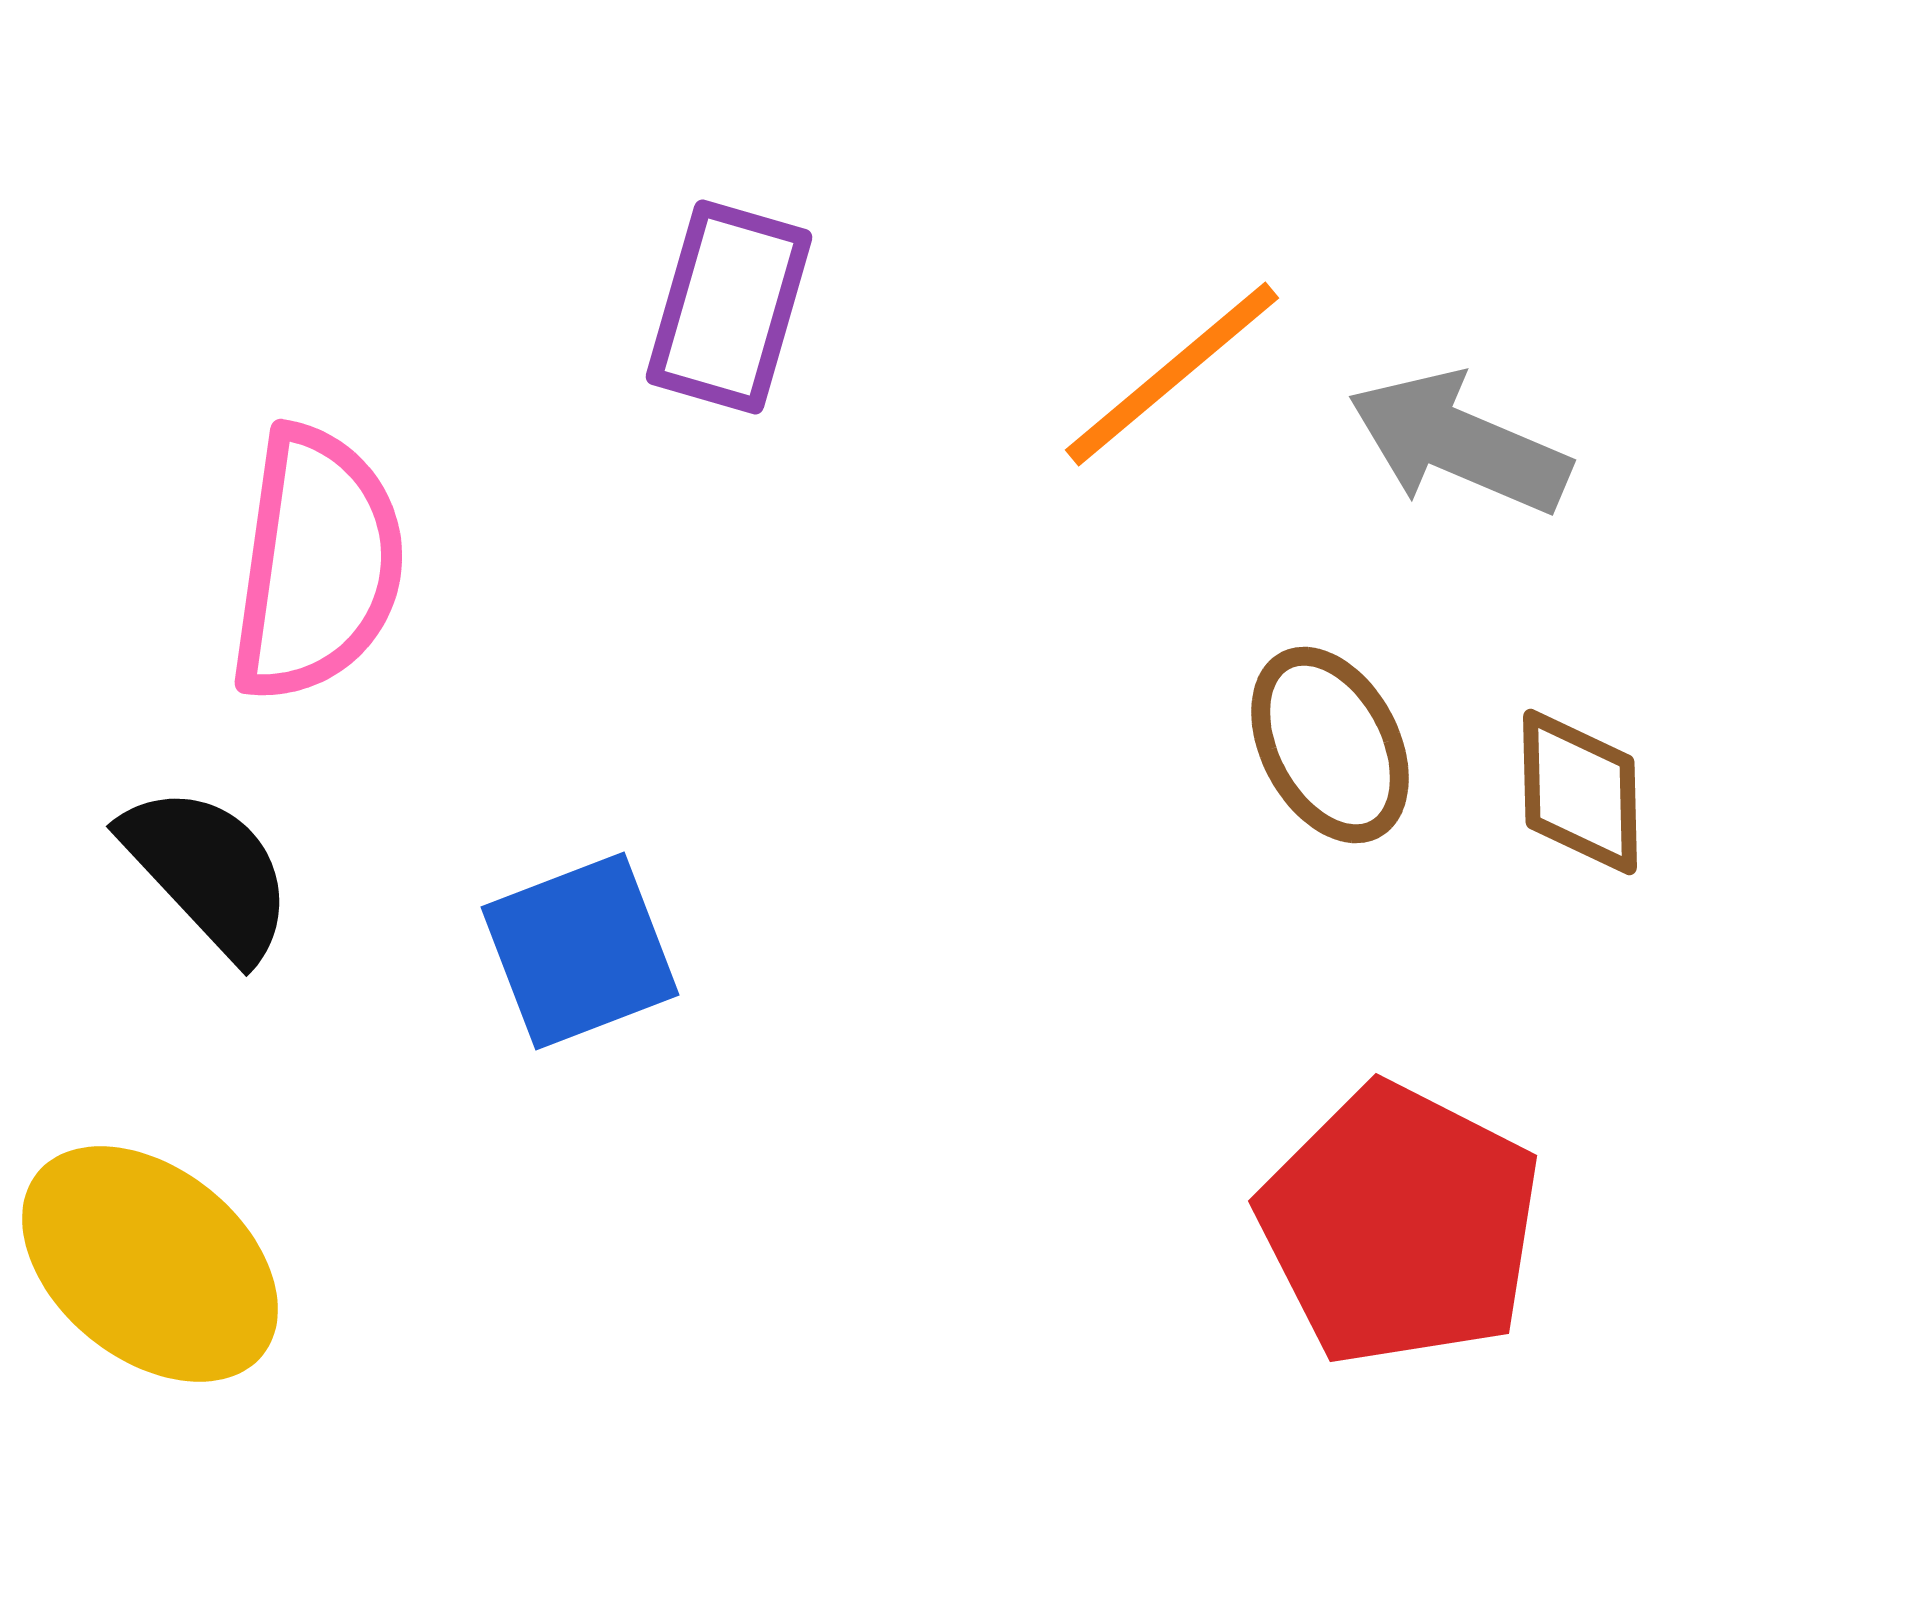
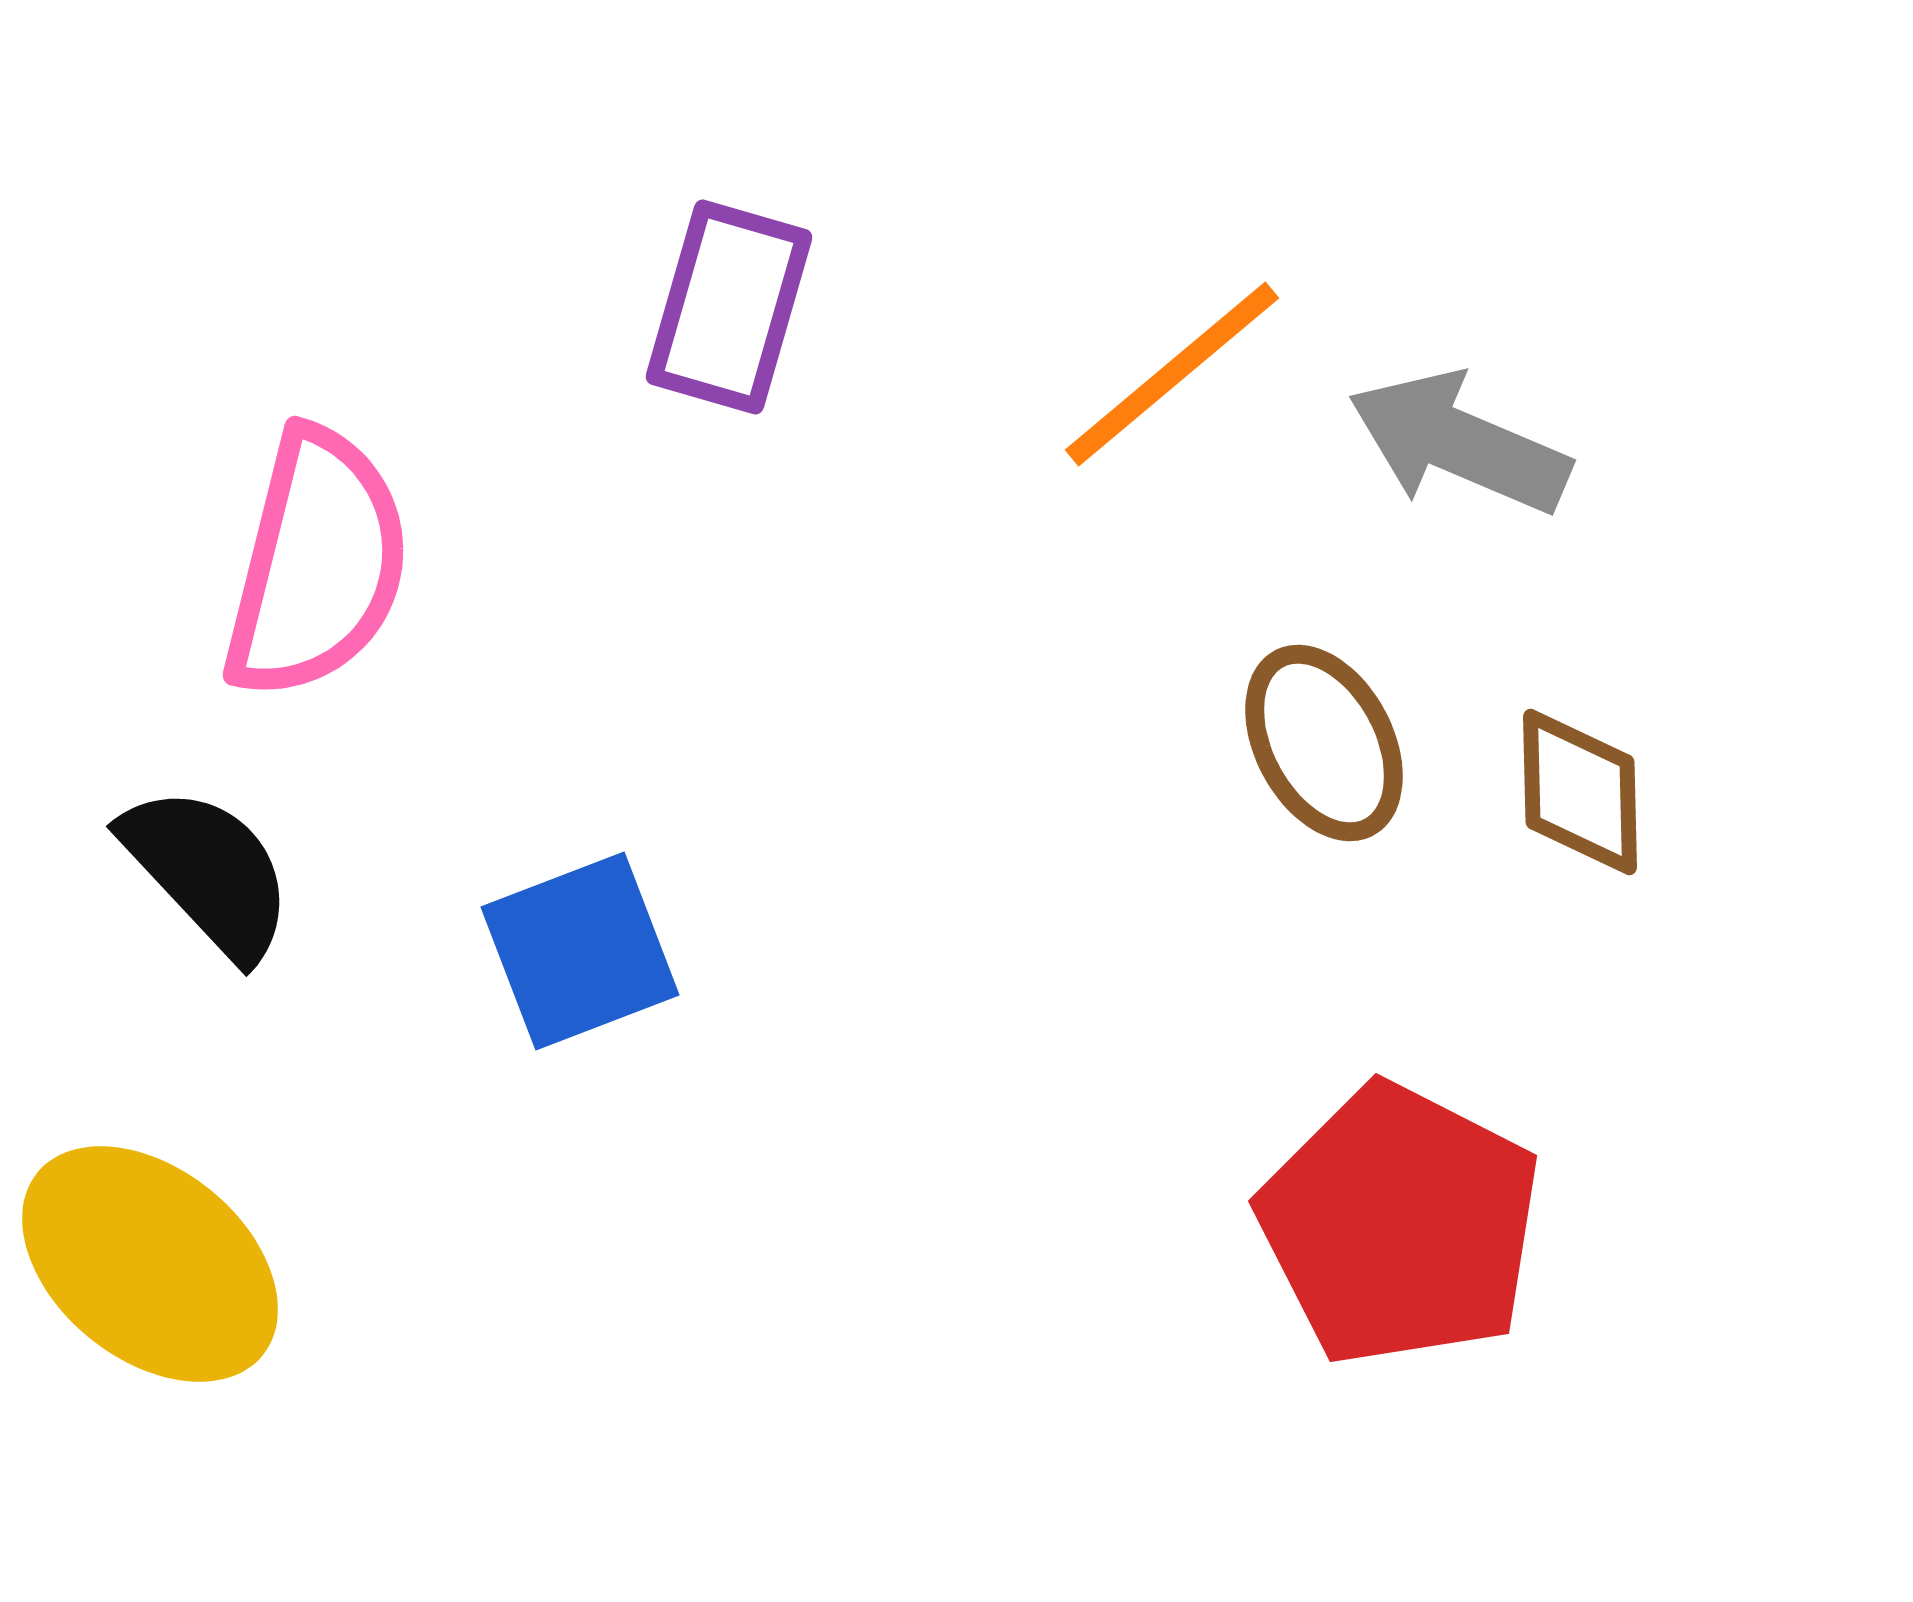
pink semicircle: rotated 6 degrees clockwise
brown ellipse: moved 6 px left, 2 px up
